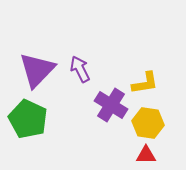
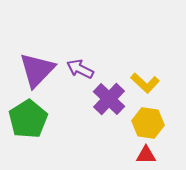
purple arrow: rotated 36 degrees counterclockwise
yellow L-shape: rotated 52 degrees clockwise
purple cross: moved 2 px left, 6 px up; rotated 12 degrees clockwise
green pentagon: rotated 15 degrees clockwise
